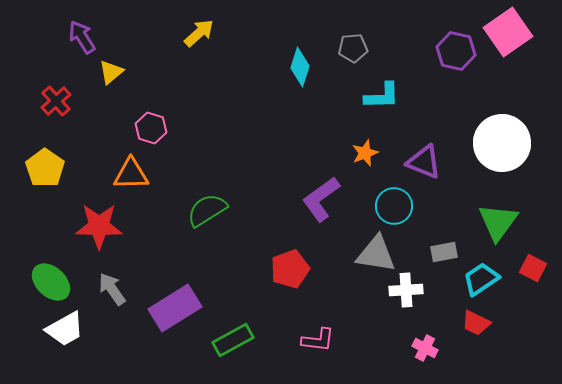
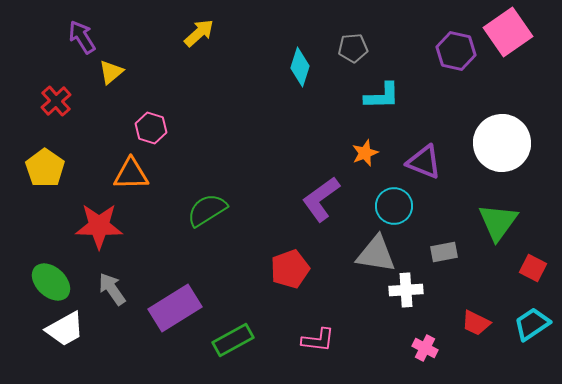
cyan trapezoid: moved 51 px right, 45 px down
